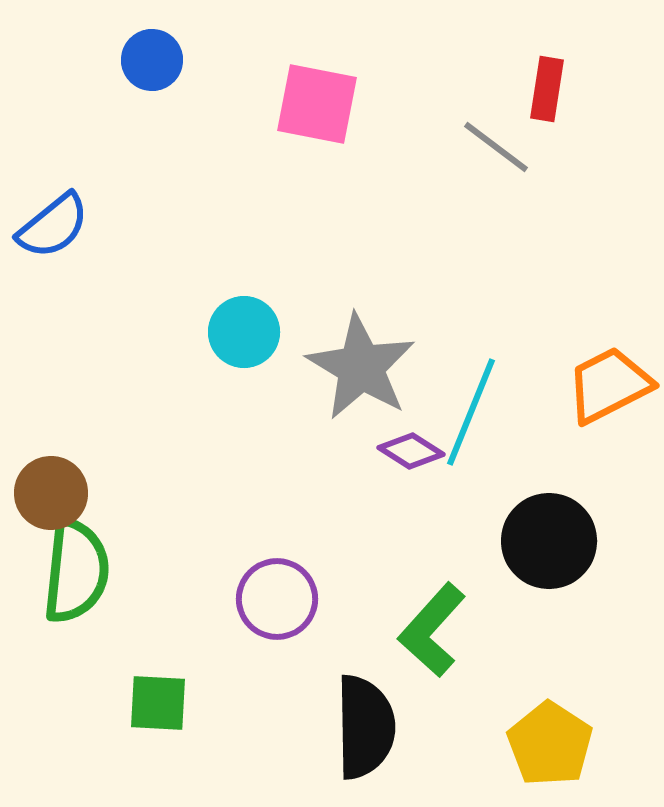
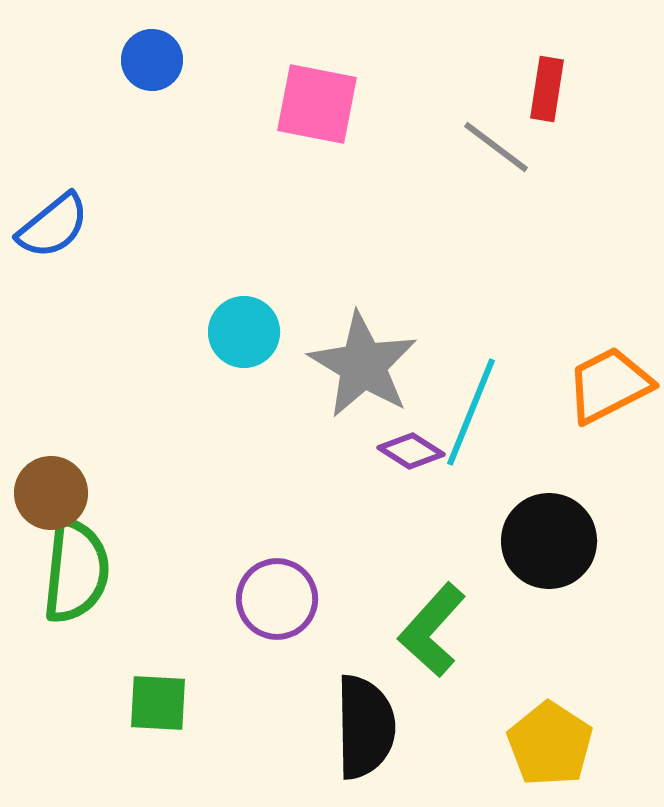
gray star: moved 2 px right, 2 px up
